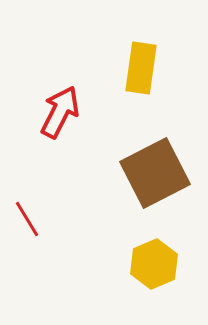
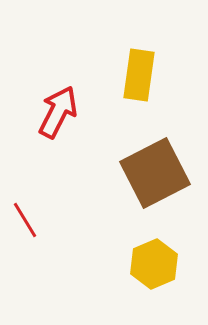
yellow rectangle: moved 2 px left, 7 px down
red arrow: moved 2 px left
red line: moved 2 px left, 1 px down
